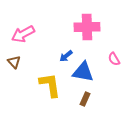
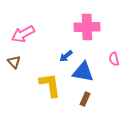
pink semicircle: rotated 16 degrees clockwise
